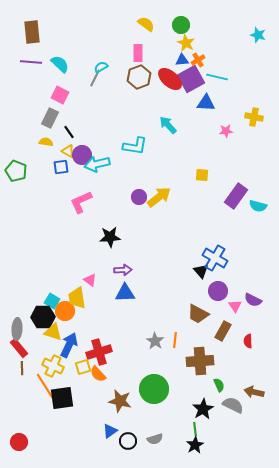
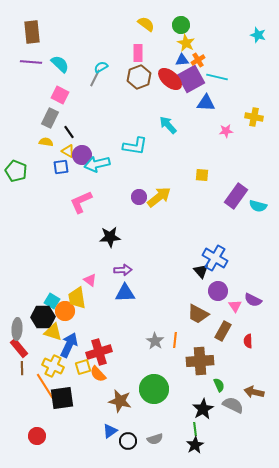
red circle at (19, 442): moved 18 px right, 6 px up
